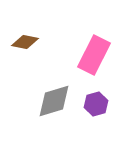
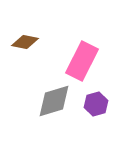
pink rectangle: moved 12 px left, 6 px down
